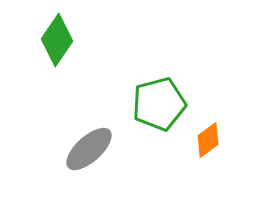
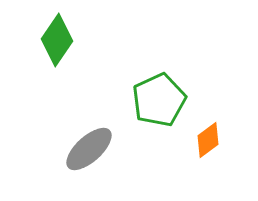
green pentagon: moved 4 px up; rotated 10 degrees counterclockwise
